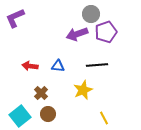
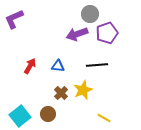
gray circle: moved 1 px left
purple L-shape: moved 1 px left, 1 px down
purple pentagon: moved 1 px right, 1 px down
red arrow: rotated 112 degrees clockwise
brown cross: moved 20 px right
yellow line: rotated 32 degrees counterclockwise
